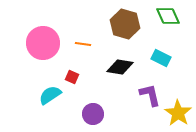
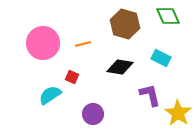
orange line: rotated 21 degrees counterclockwise
